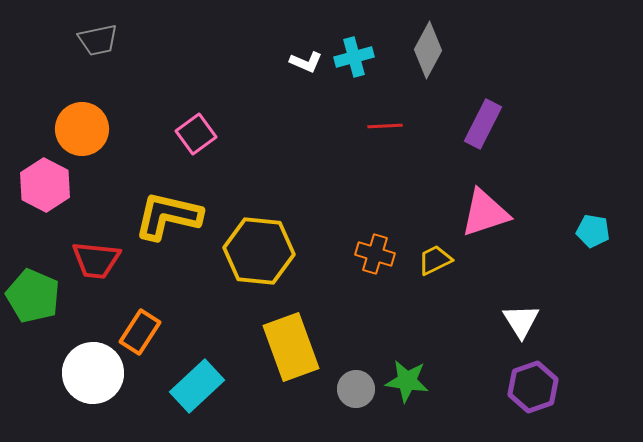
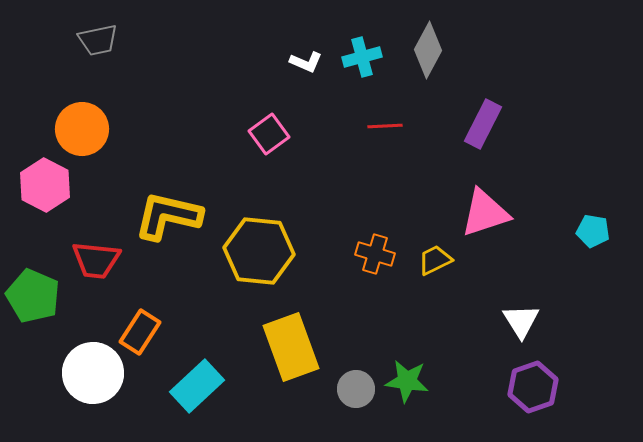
cyan cross: moved 8 px right
pink square: moved 73 px right
